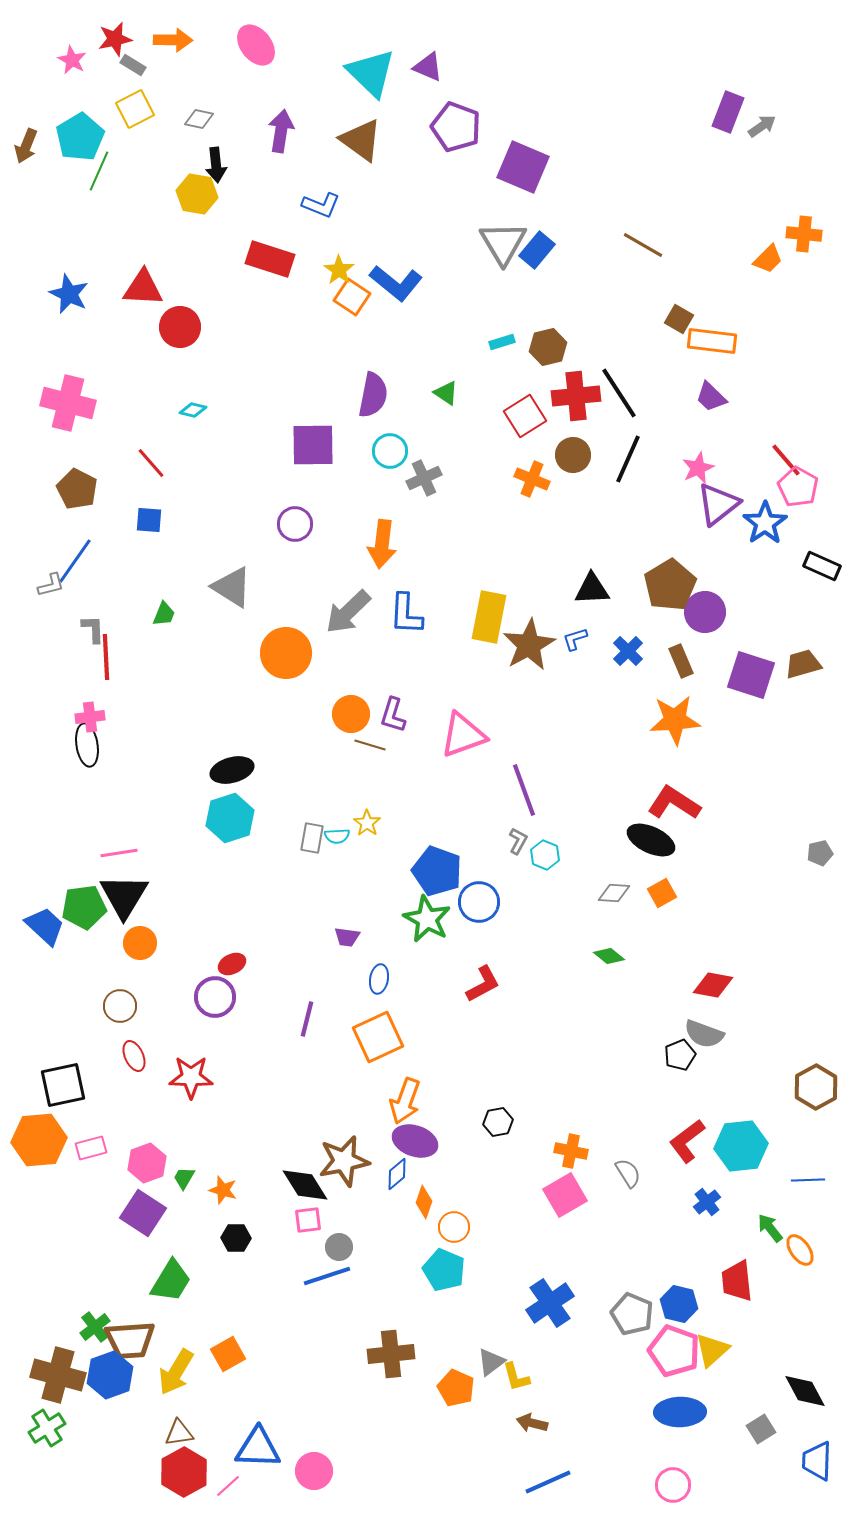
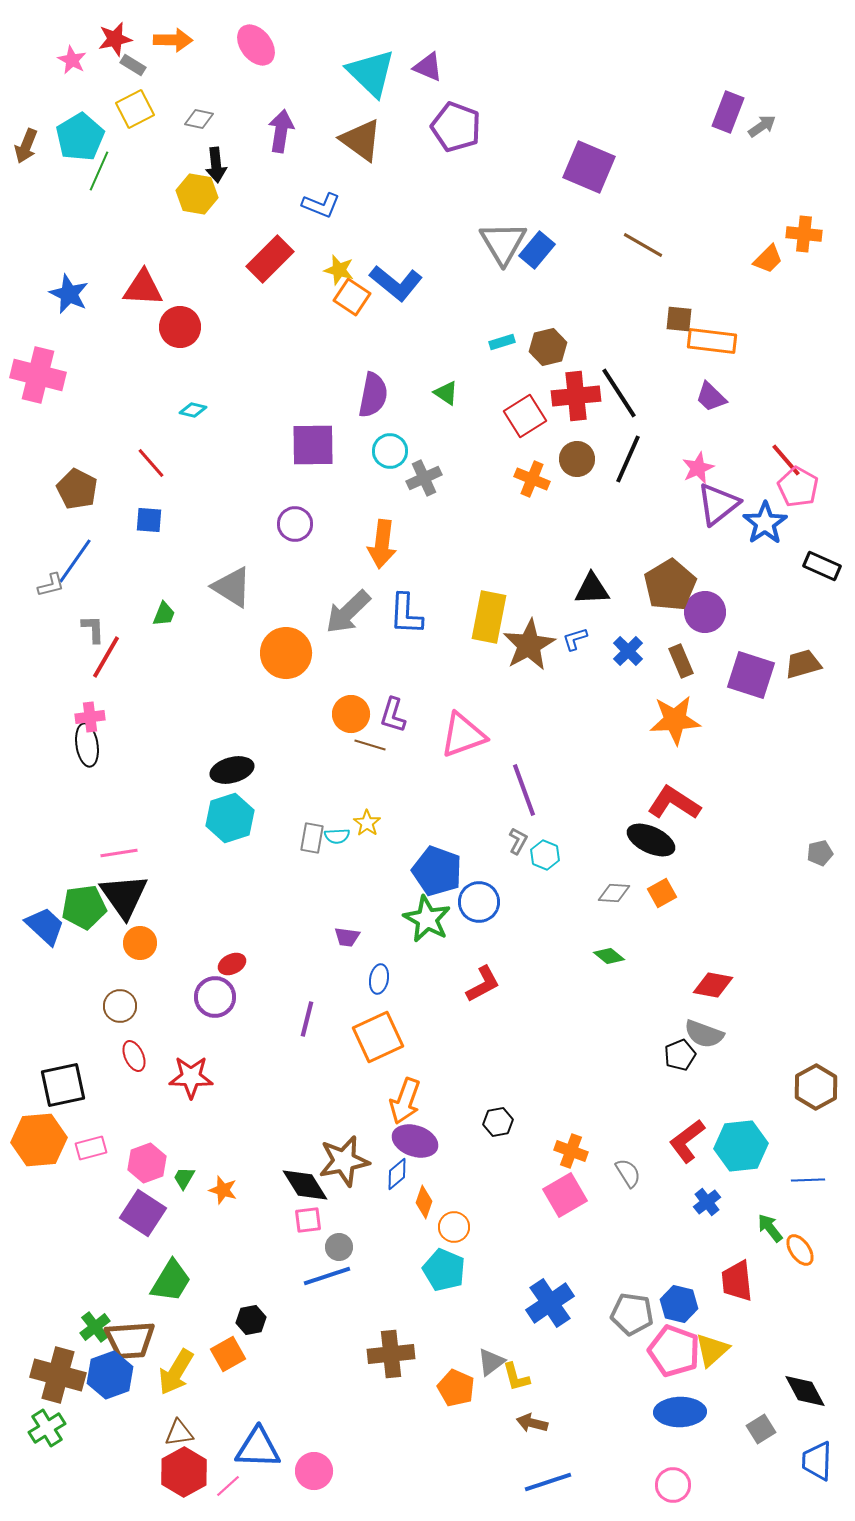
purple square at (523, 167): moved 66 px right
red rectangle at (270, 259): rotated 63 degrees counterclockwise
yellow star at (339, 270): rotated 20 degrees counterclockwise
brown square at (679, 319): rotated 24 degrees counterclockwise
pink cross at (68, 403): moved 30 px left, 28 px up
brown circle at (573, 455): moved 4 px right, 4 px down
red line at (106, 657): rotated 33 degrees clockwise
black triangle at (124, 896): rotated 6 degrees counterclockwise
orange cross at (571, 1151): rotated 8 degrees clockwise
black hexagon at (236, 1238): moved 15 px right, 82 px down; rotated 12 degrees counterclockwise
gray pentagon at (632, 1314): rotated 15 degrees counterclockwise
blue line at (548, 1482): rotated 6 degrees clockwise
